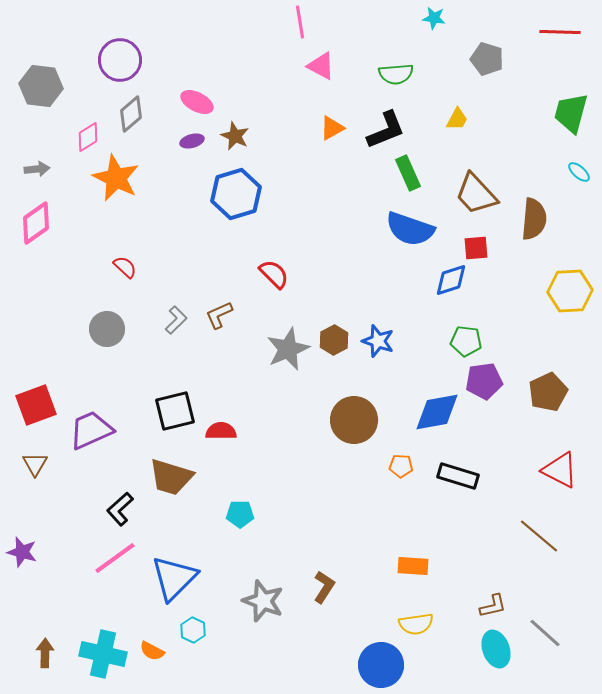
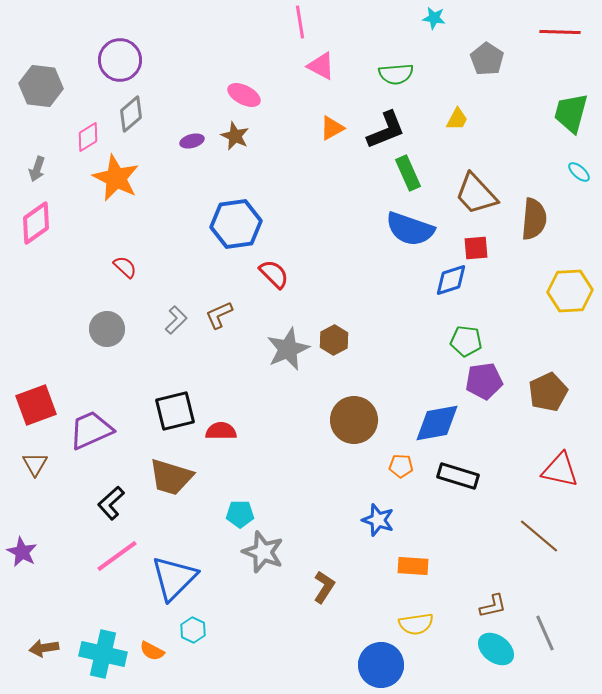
gray pentagon at (487, 59): rotated 16 degrees clockwise
pink ellipse at (197, 102): moved 47 px right, 7 px up
gray arrow at (37, 169): rotated 115 degrees clockwise
blue hexagon at (236, 194): moved 30 px down; rotated 9 degrees clockwise
blue star at (378, 341): moved 179 px down
blue diamond at (437, 412): moved 11 px down
red triangle at (560, 470): rotated 15 degrees counterclockwise
black L-shape at (120, 509): moved 9 px left, 6 px up
purple star at (22, 552): rotated 12 degrees clockwise
pink line at (115, 558): moved 2 px right, 2 px up
gray star at (263, 601): moved 49 px up
gray line at (545, 633): rotated 24 degrees clockwise
cyan ellipse at (496, 649): rotated 33 degrees counterclockwise
brown arrow at (45, 653): moved 1 px left, 5 px up; rotated 100 degrees counterclockwise
